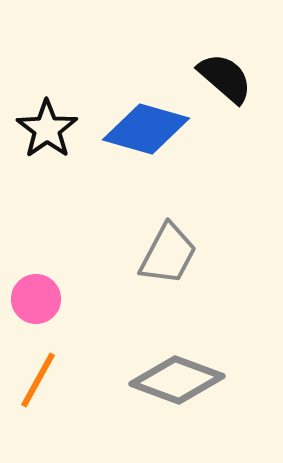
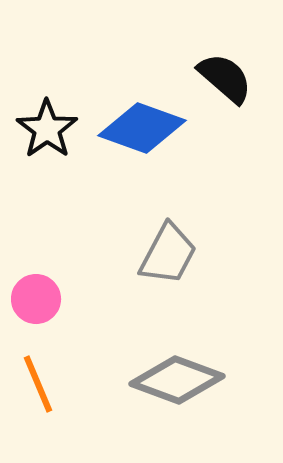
blue diamond: moved 4 px left, 1 px up; rotated 4 degrees clockwise
orange line: moved 4 px down; rotated 52 degrees counterclockwise
